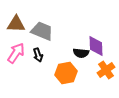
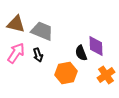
brown triangle: rotated 12 degrees clockwise
black semicircle: rotated 63 degrees clockwise
orange cross: moved 5 px down
